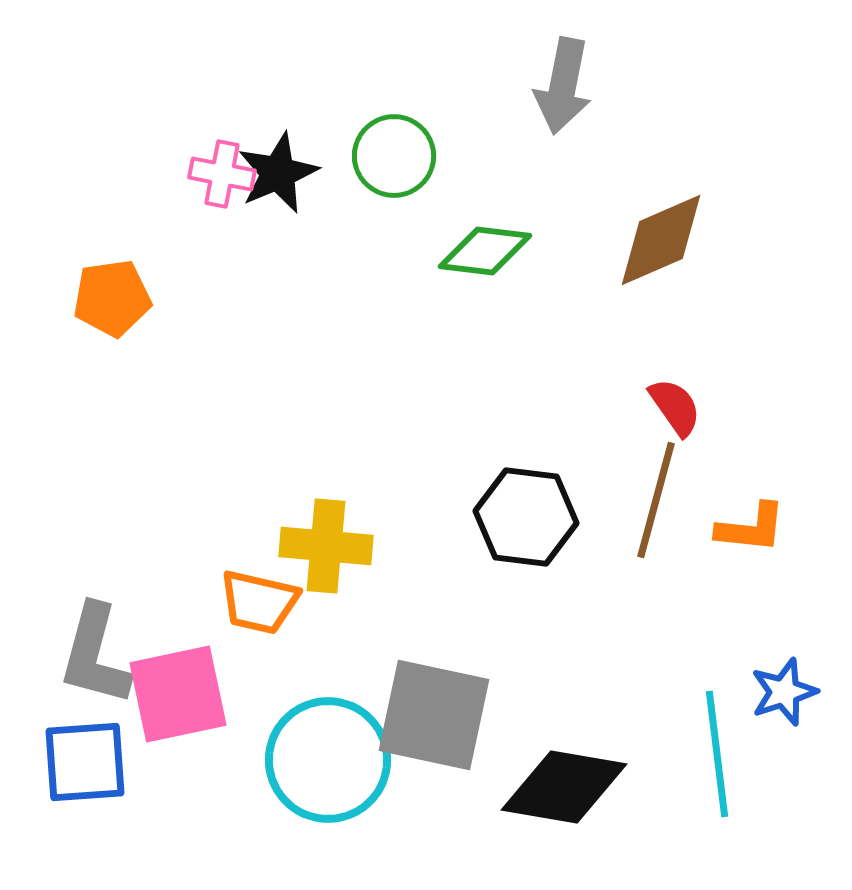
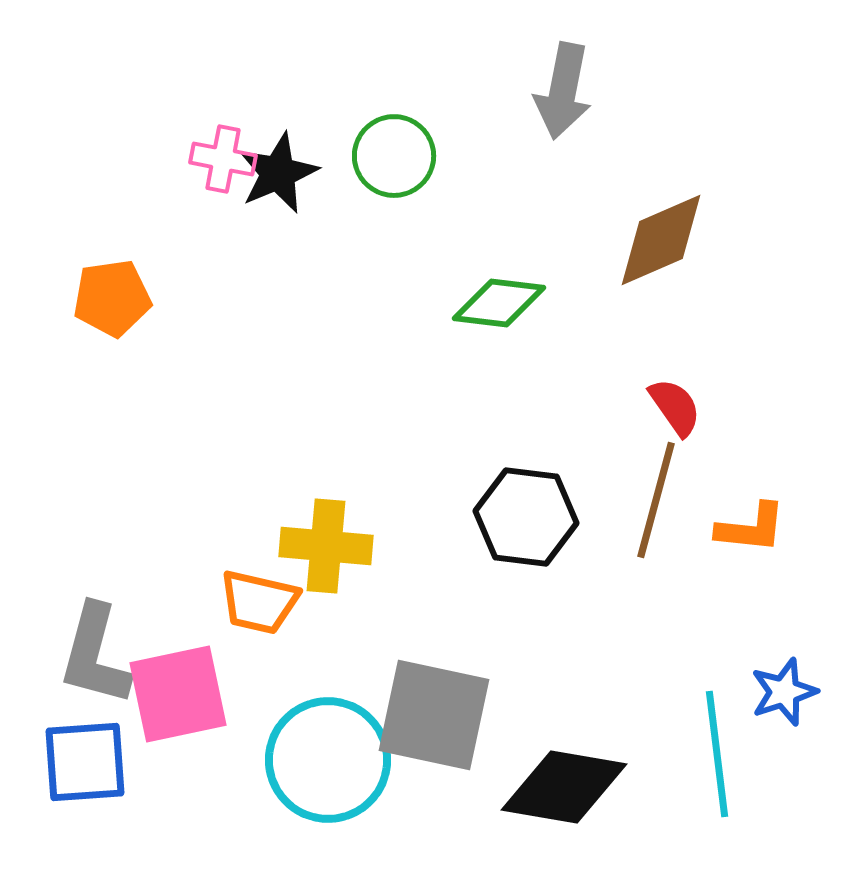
gray arrow: moved 5 px down
pink cross: moved 1 px right, 15 px up
green diamond: moved 14 px right, 52 px down
